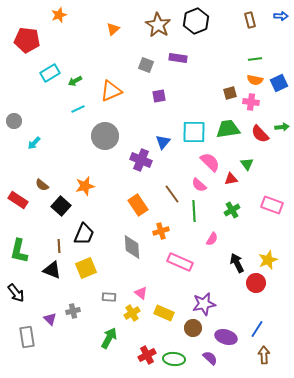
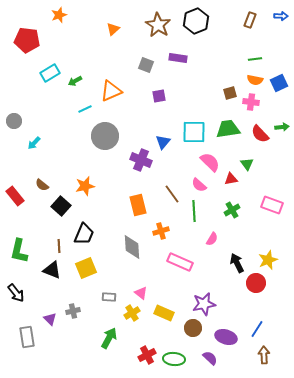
brown rectangle at (250, 20): rotated 35 degrees clockwise
cyan line at (78, 109): moved 7 px right
red rectangle at (18, 200): moved 3 px left, 4 px up; rotated 18 degrees clockwise
orange rectangle at (138, 205): rotated 20 degrees clockwise
